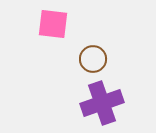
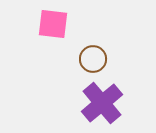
purple cross: rotated 21 degrees counterclockwise
